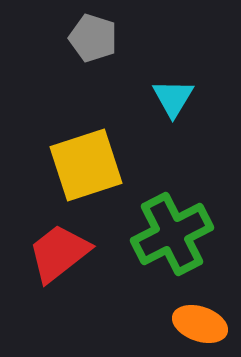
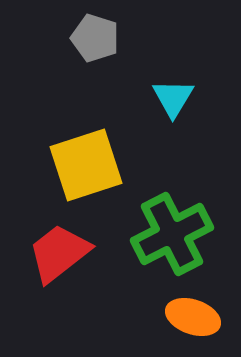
gray pentagon: moved 2 px right
orange ellipse: moved 7 px left, 7 px up
